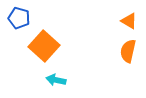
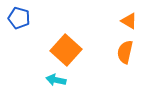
orange square: moved 22 px right, 4 px down
orange semicircle: moved 3 px left, 1 px down
